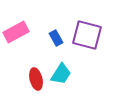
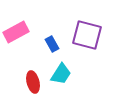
blue rectangle: moved 4 px left, 6 px down
red ellipse: moved 3 px left, 3 px down
